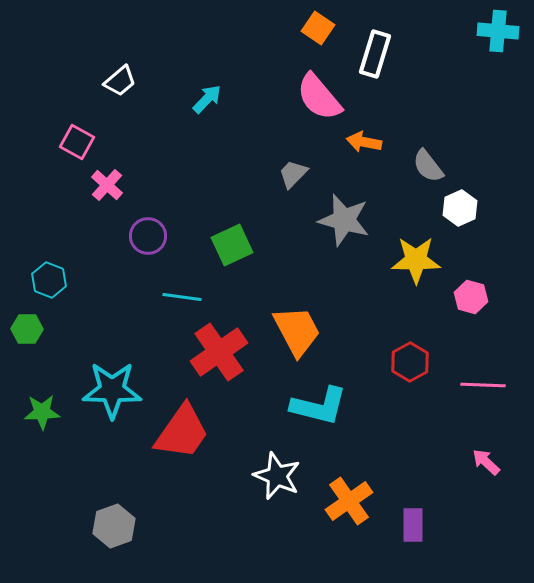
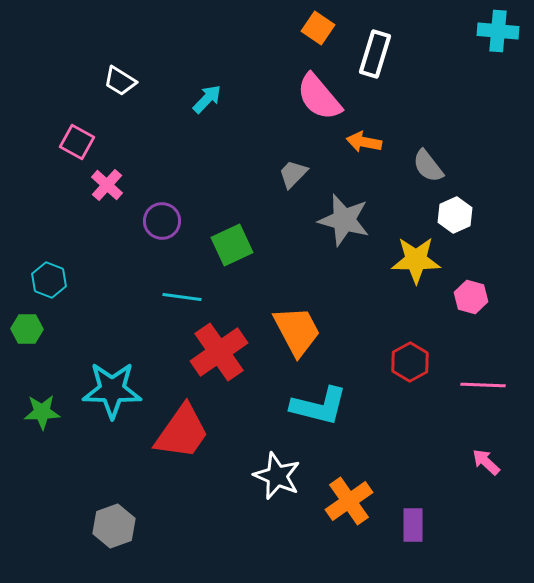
white trapezoid: rotated 72 degrees clockwise
white hexagon: moved 5 px left, 7 px down
purple circle: moved 14 px right, 15 px up
